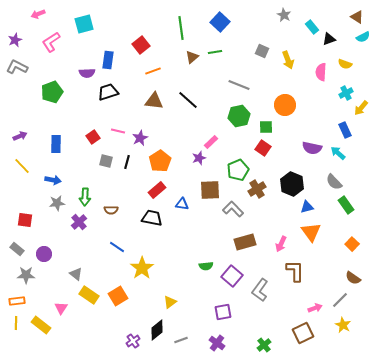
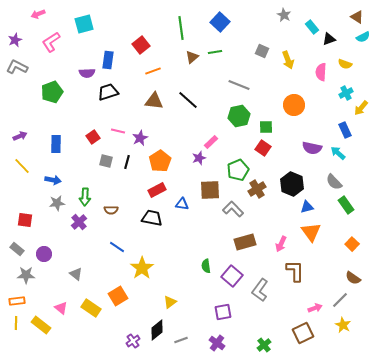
orange circle at (285, 105): moved 9 px right
red rectangle at (157, 190): rotated 12 degrees clockwise
green semicircle at (206, 266): rotated 88 degrees clockwise
yellow rectangle at (89, 295): moved 2 px right, 13 px down
pink triangle at (61, 308): rotated 24 degrees counterclockwise
